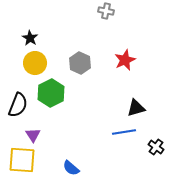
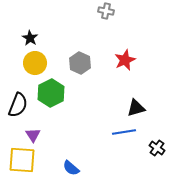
black cross: moved 1 px right, 1 px down
